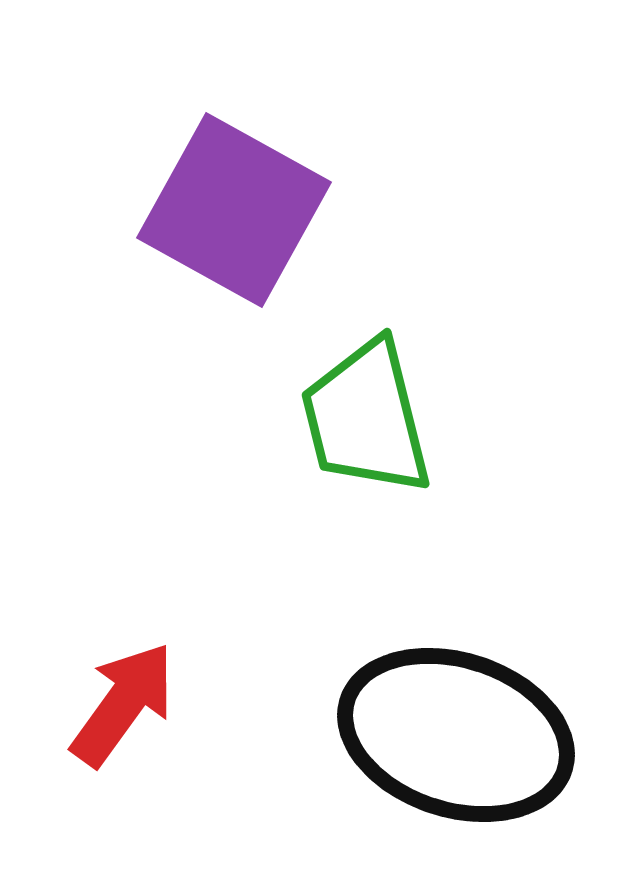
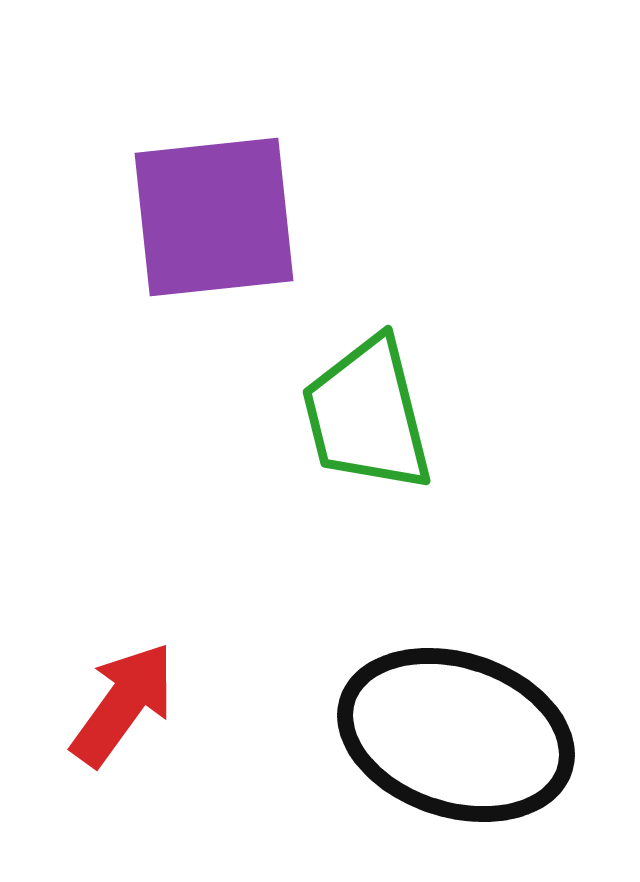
purple square: moved 20 px left, 7 px down; rotated 35 degrees counterclockwise
green trapezoid: moved 1 px right, 3 px up
